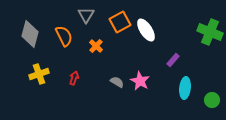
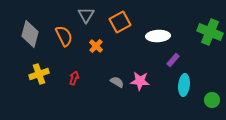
white ellipse: moved 12 px right, 6 px down; rotated 60 degrees counterclockwise
pink star: rotated 24 degrees counterclockwise
cyan ellipse: moved 1 px left, 3 px up
